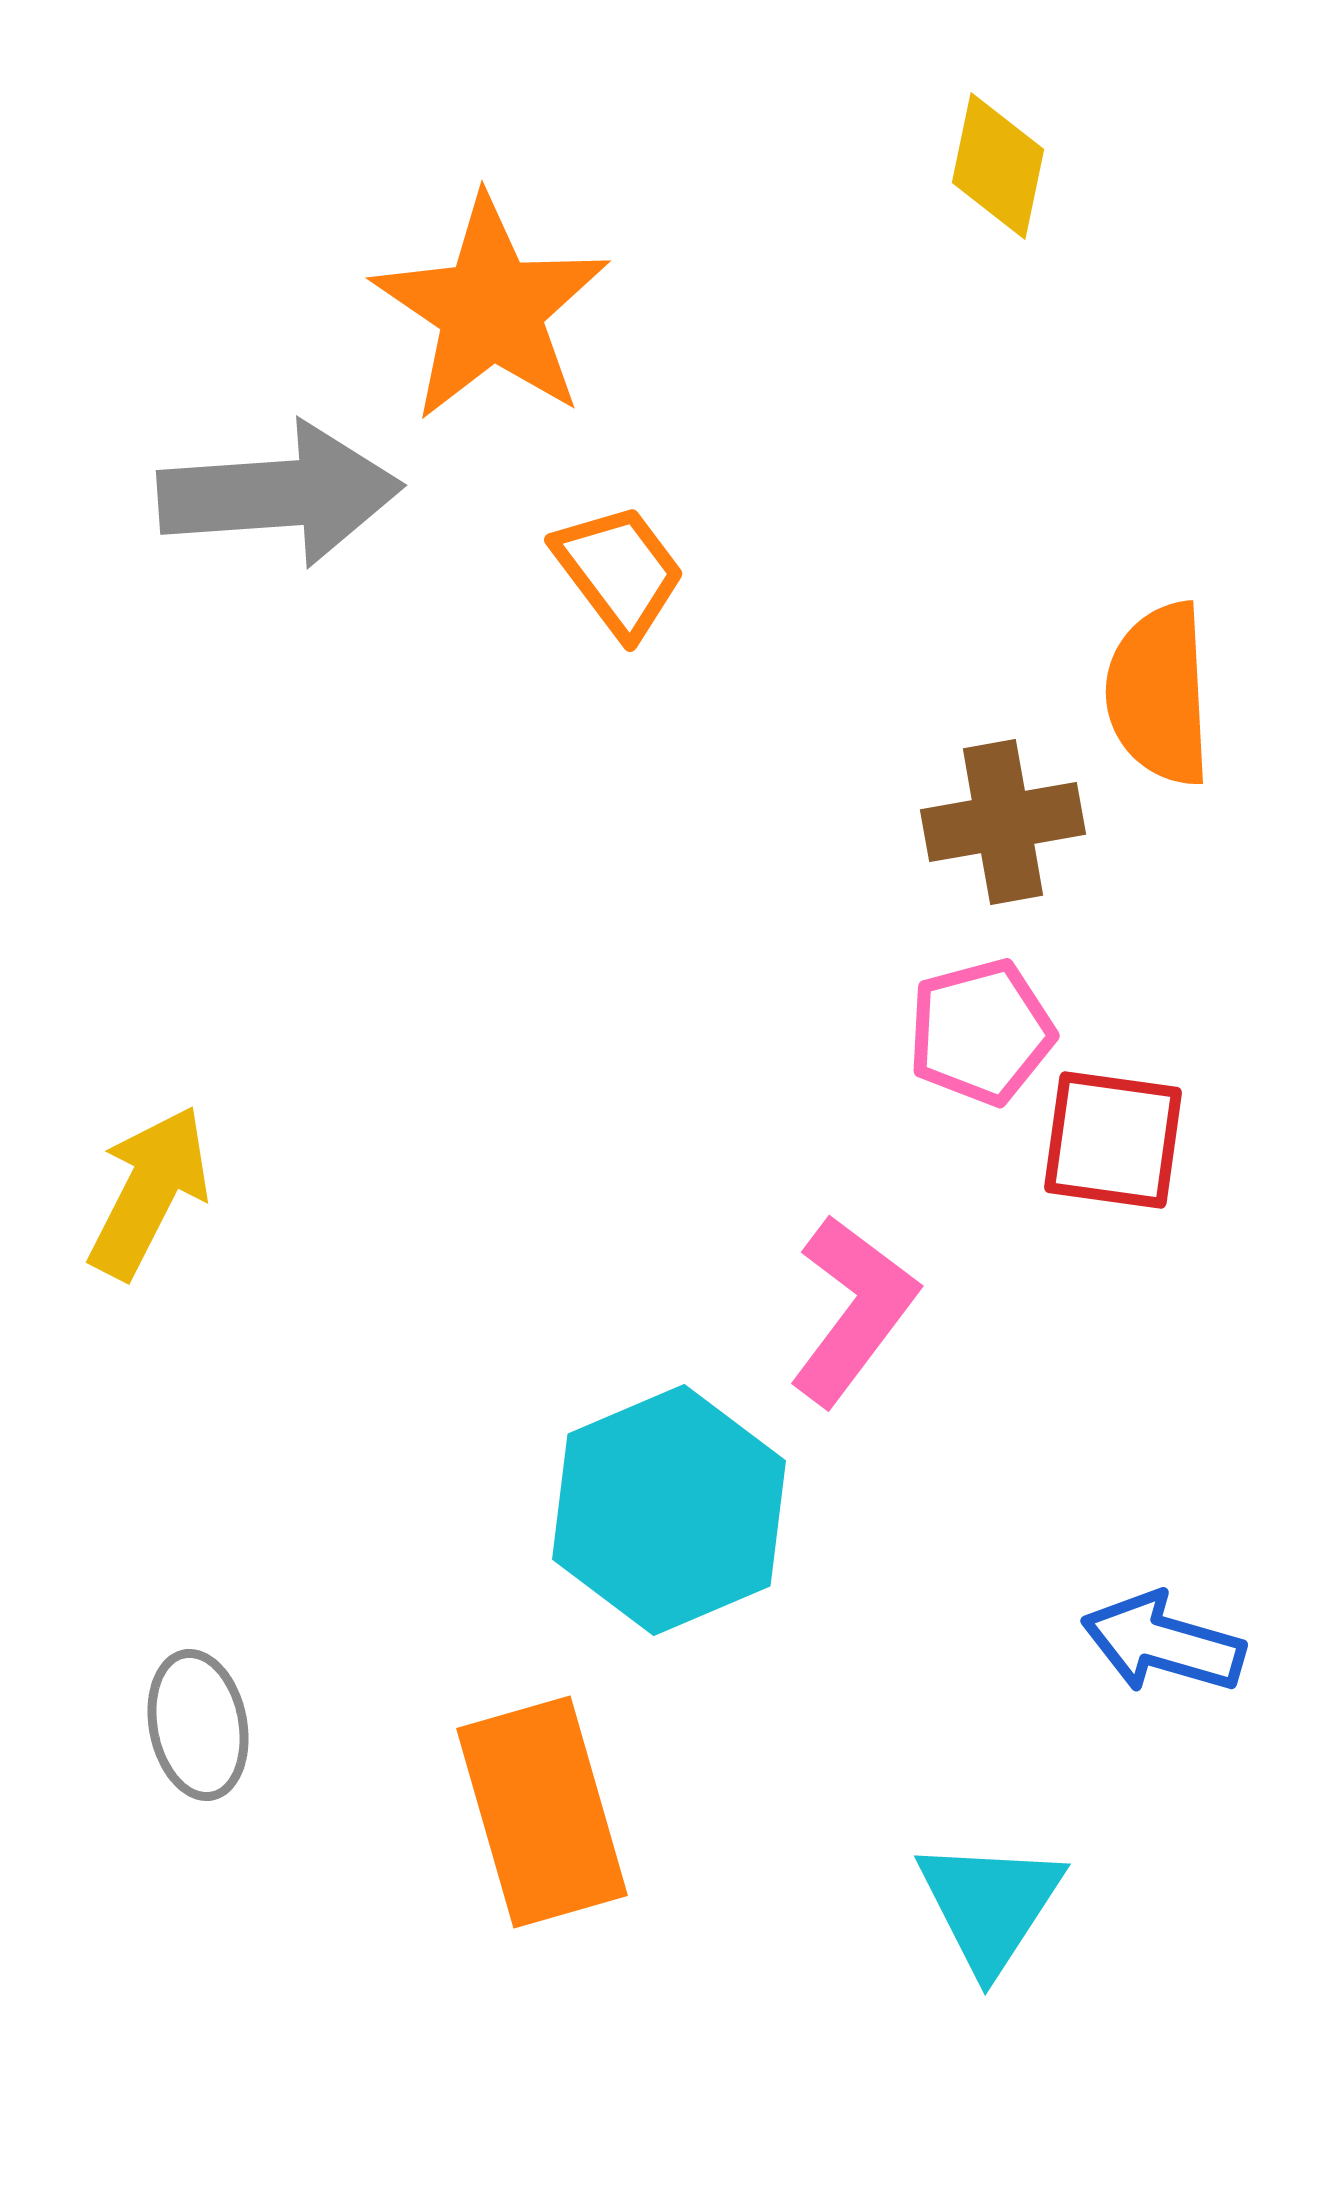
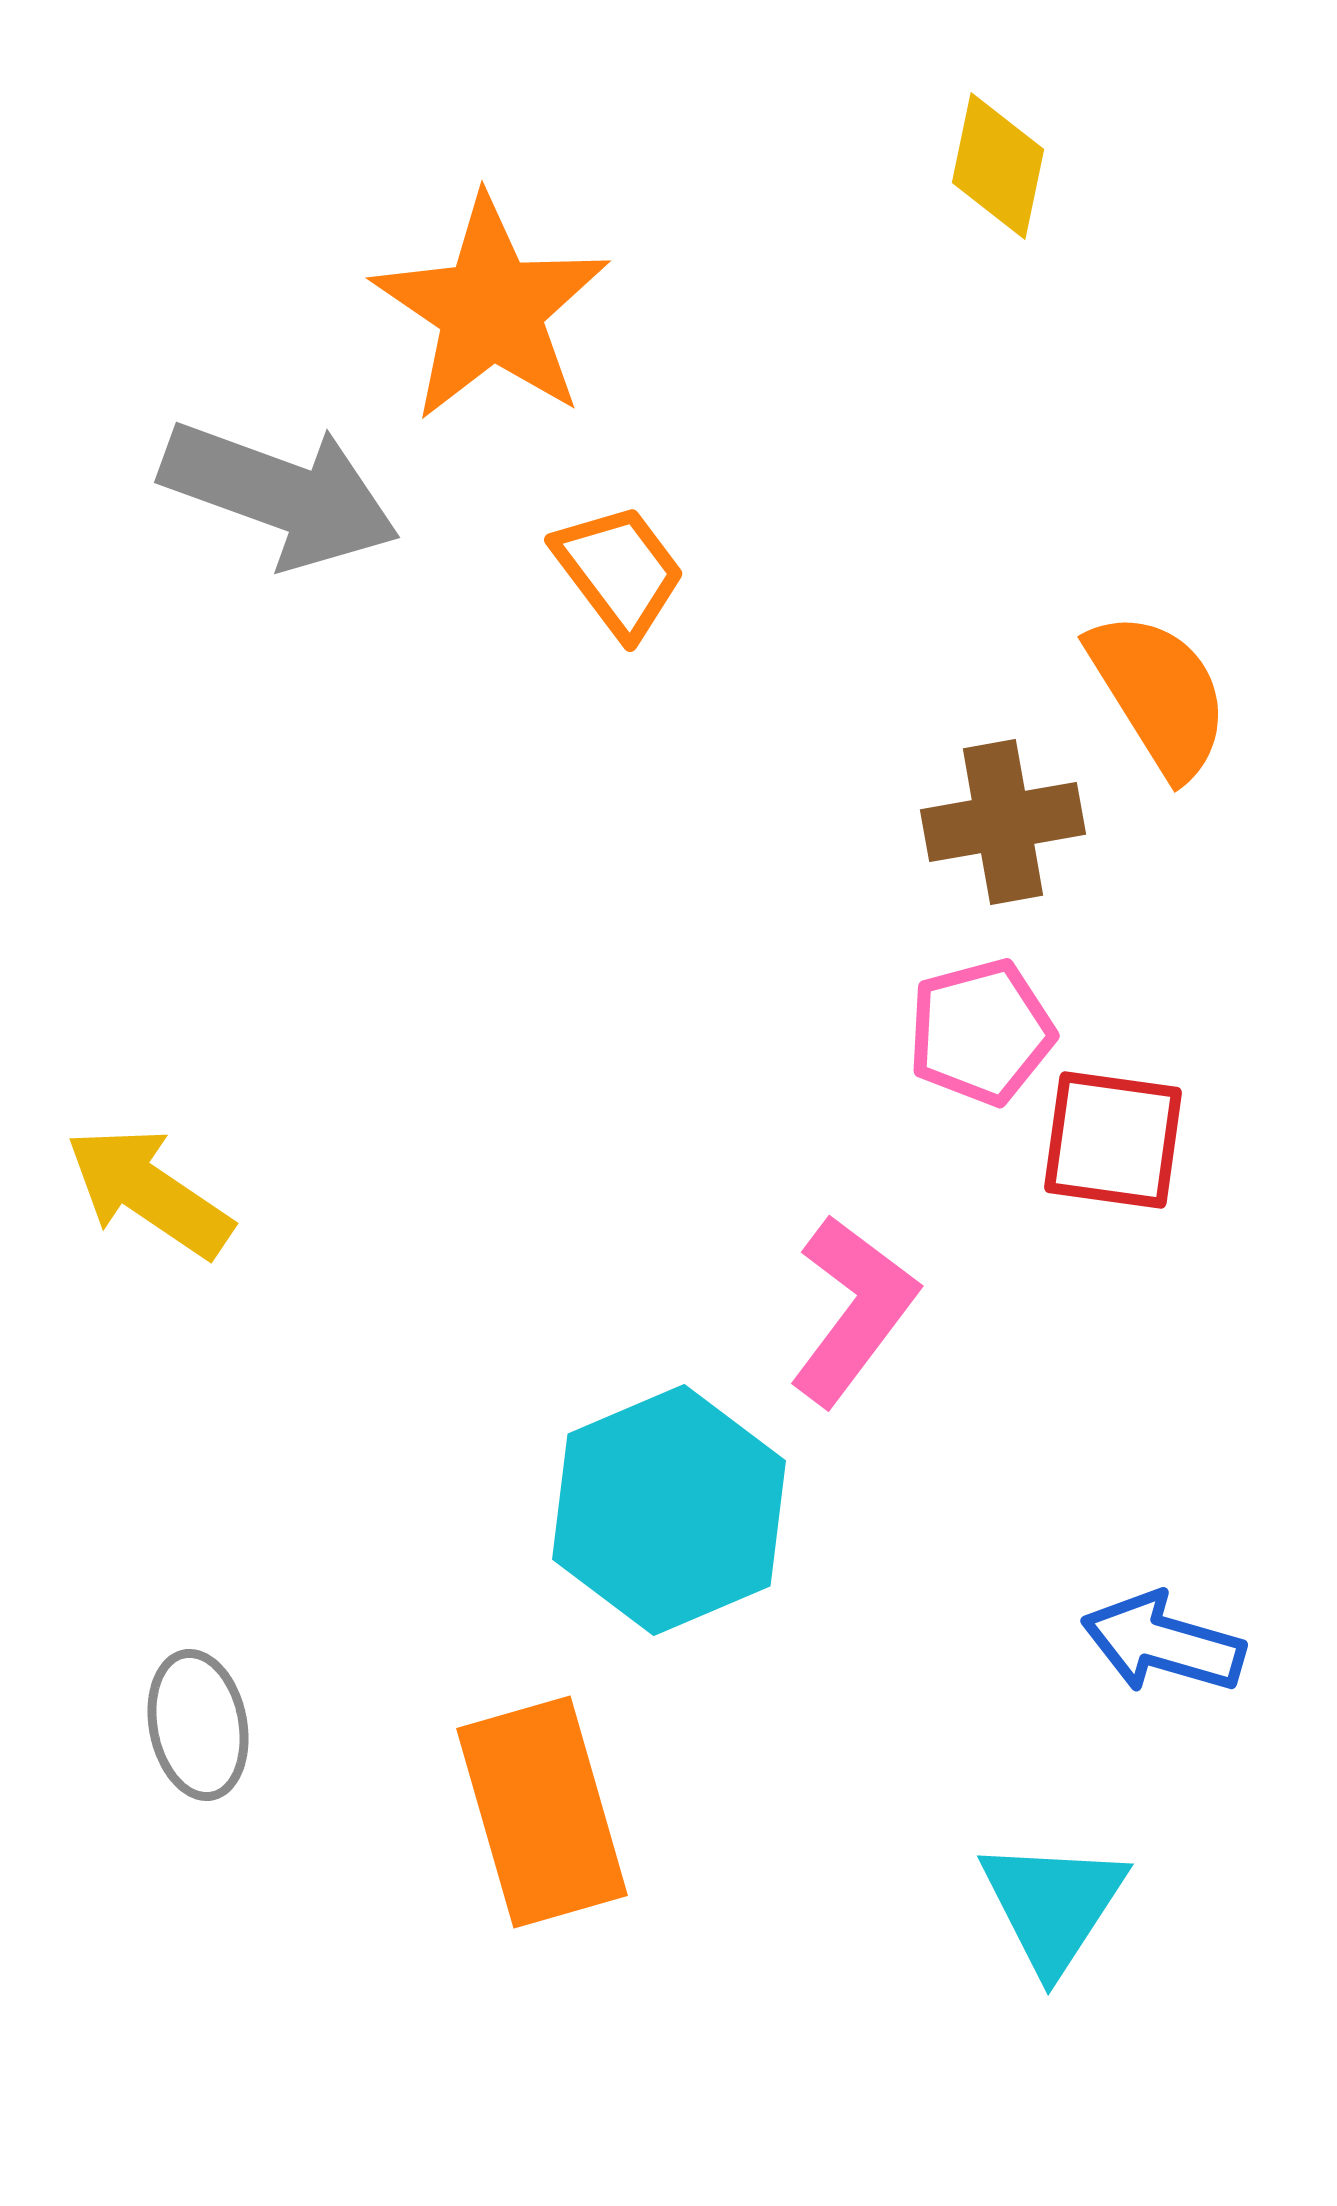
gray arrow: rotated 24 degrees clockwise
orange semicircle: rotated 151 degrees clockwise
yellow arrow: rotated 83 degrees counterclockwise
cyan triangle: moved 63 px right
